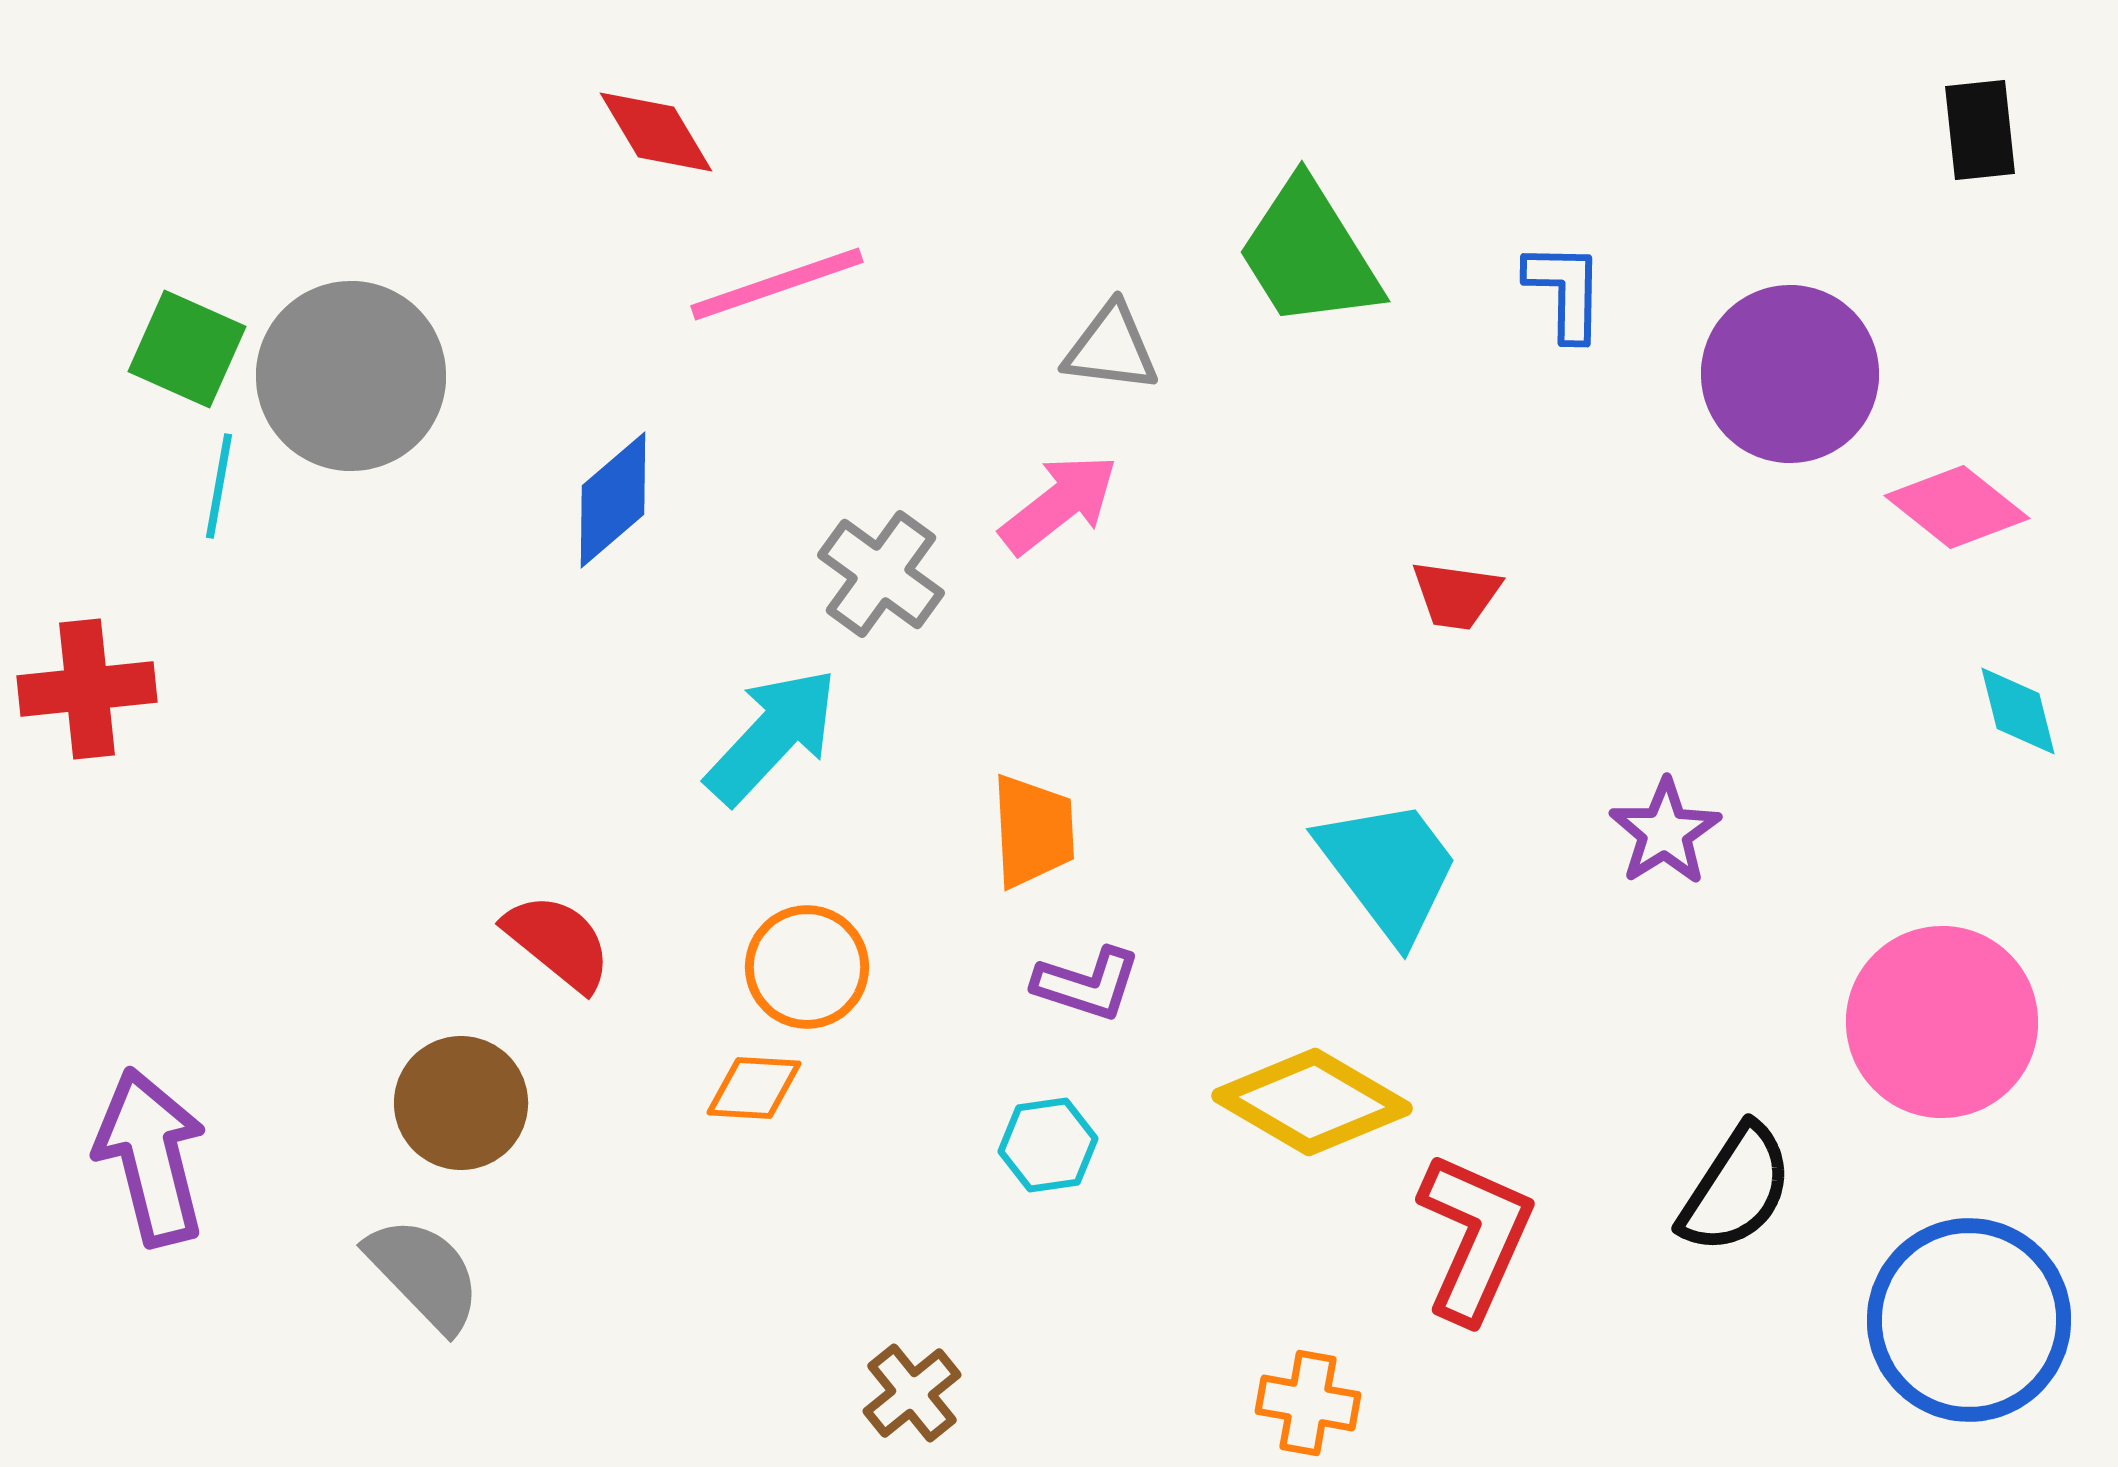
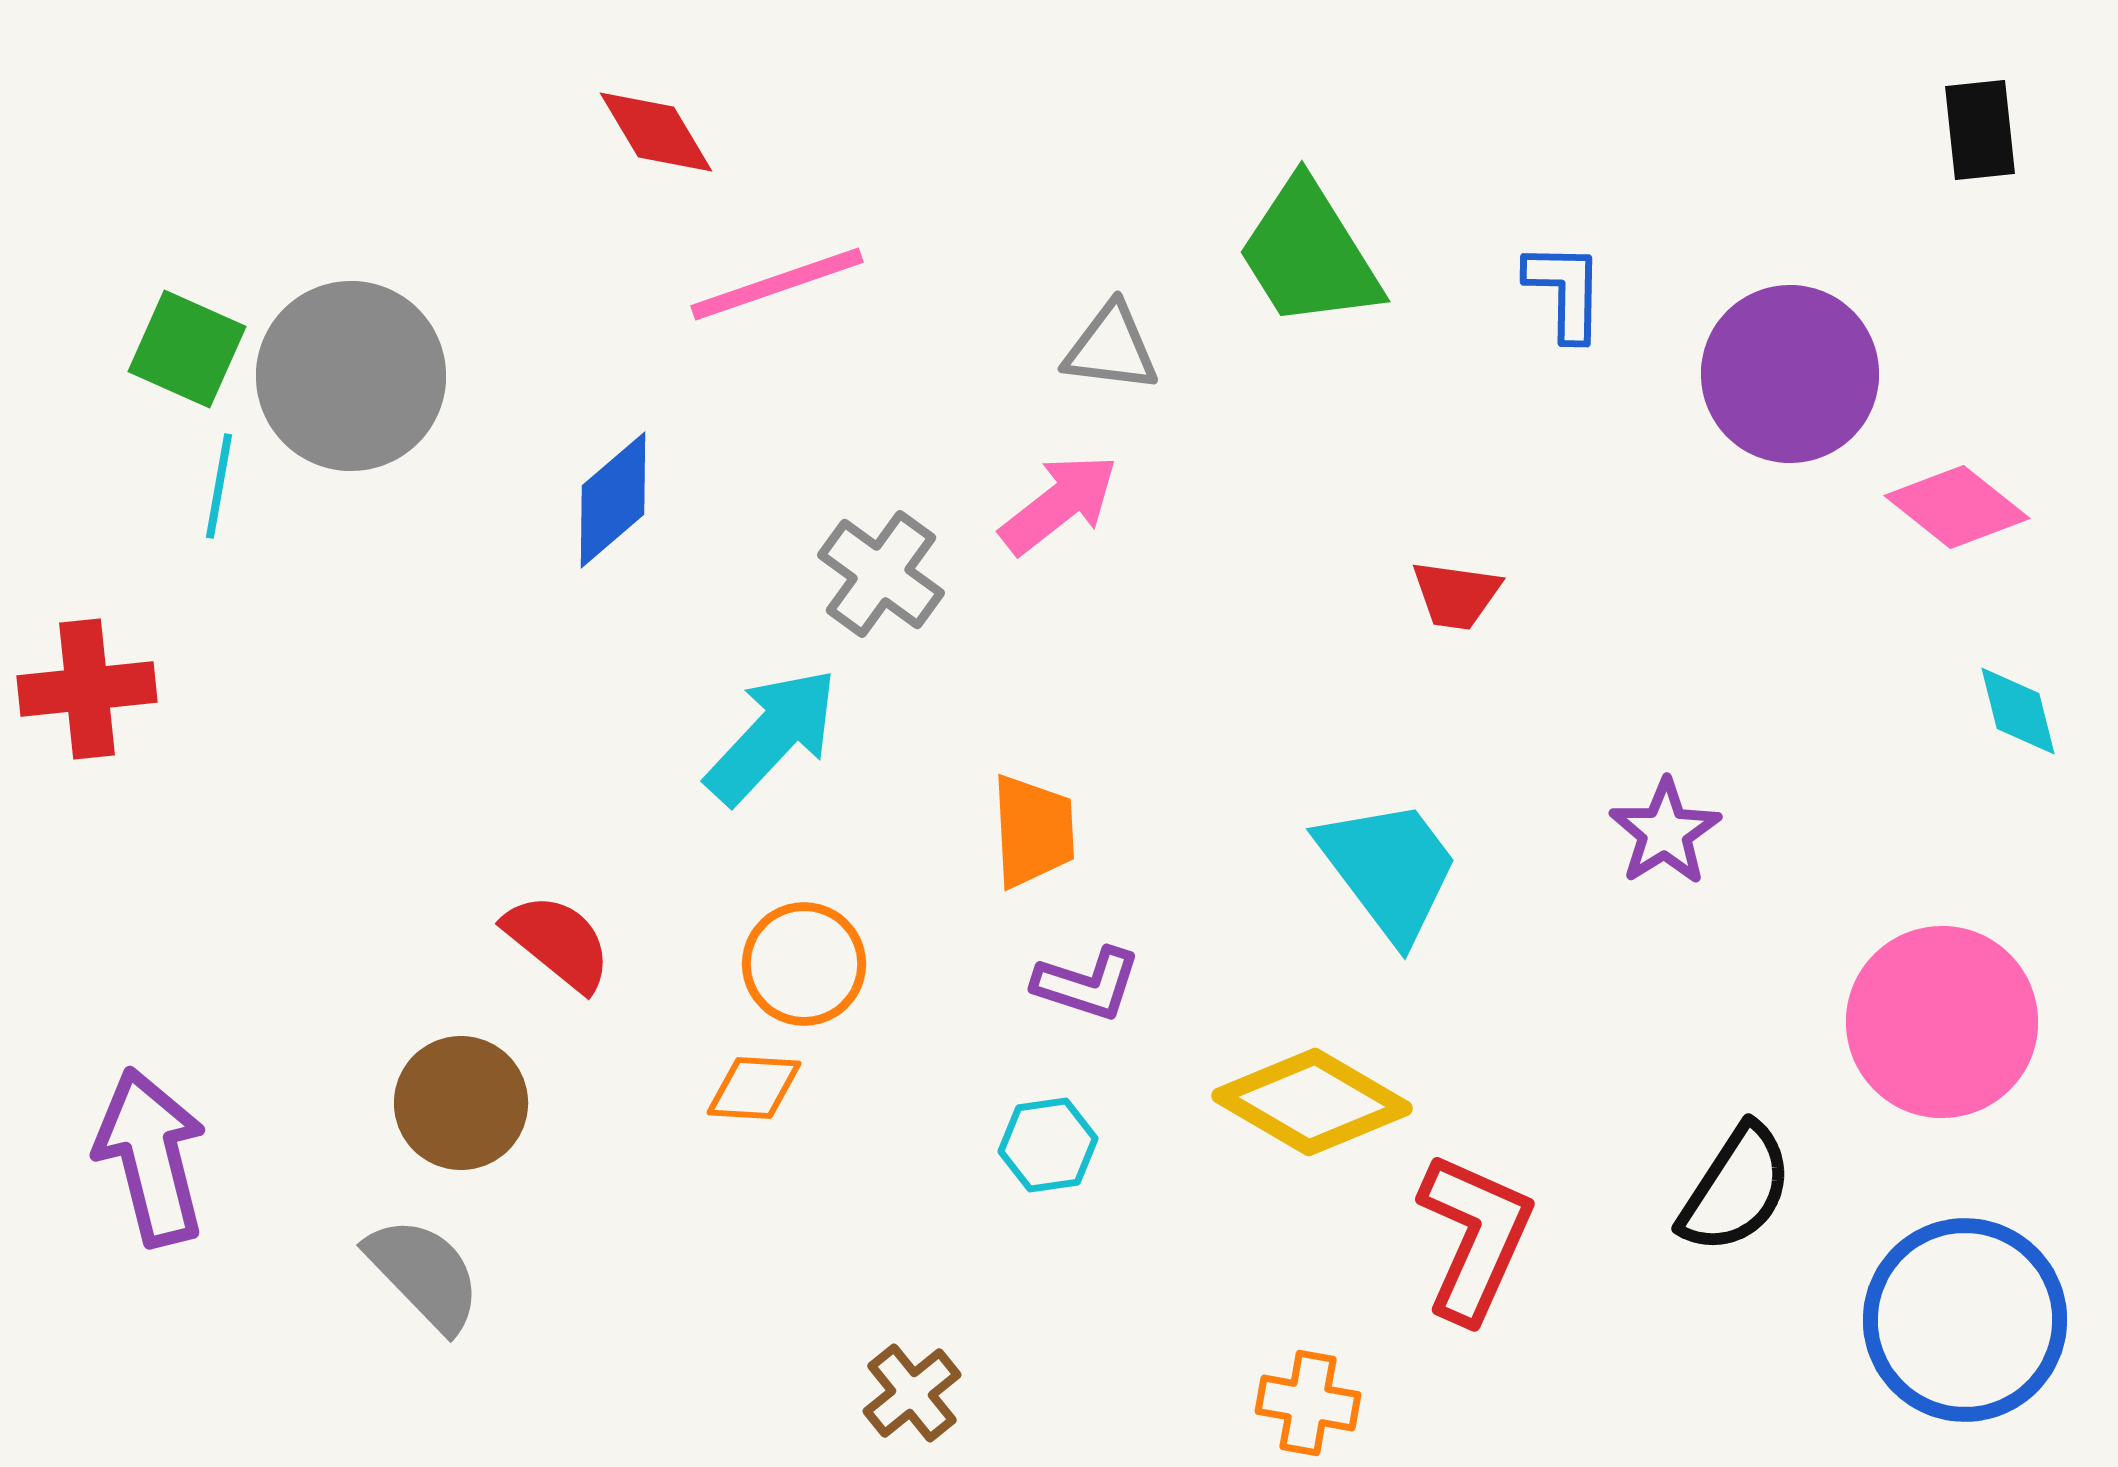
orange circle: moved 3 px left, 3 px up
blue circle: moved 4 px left
